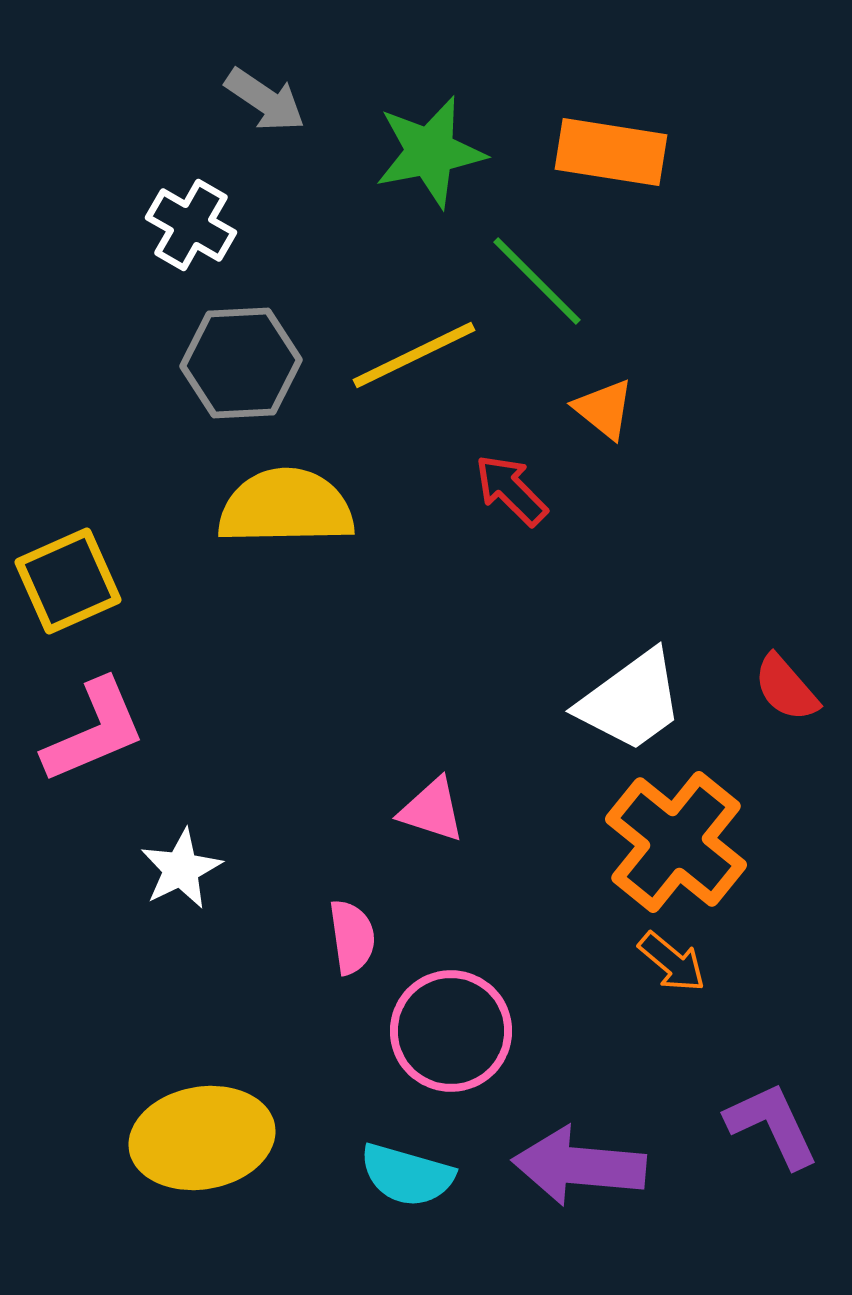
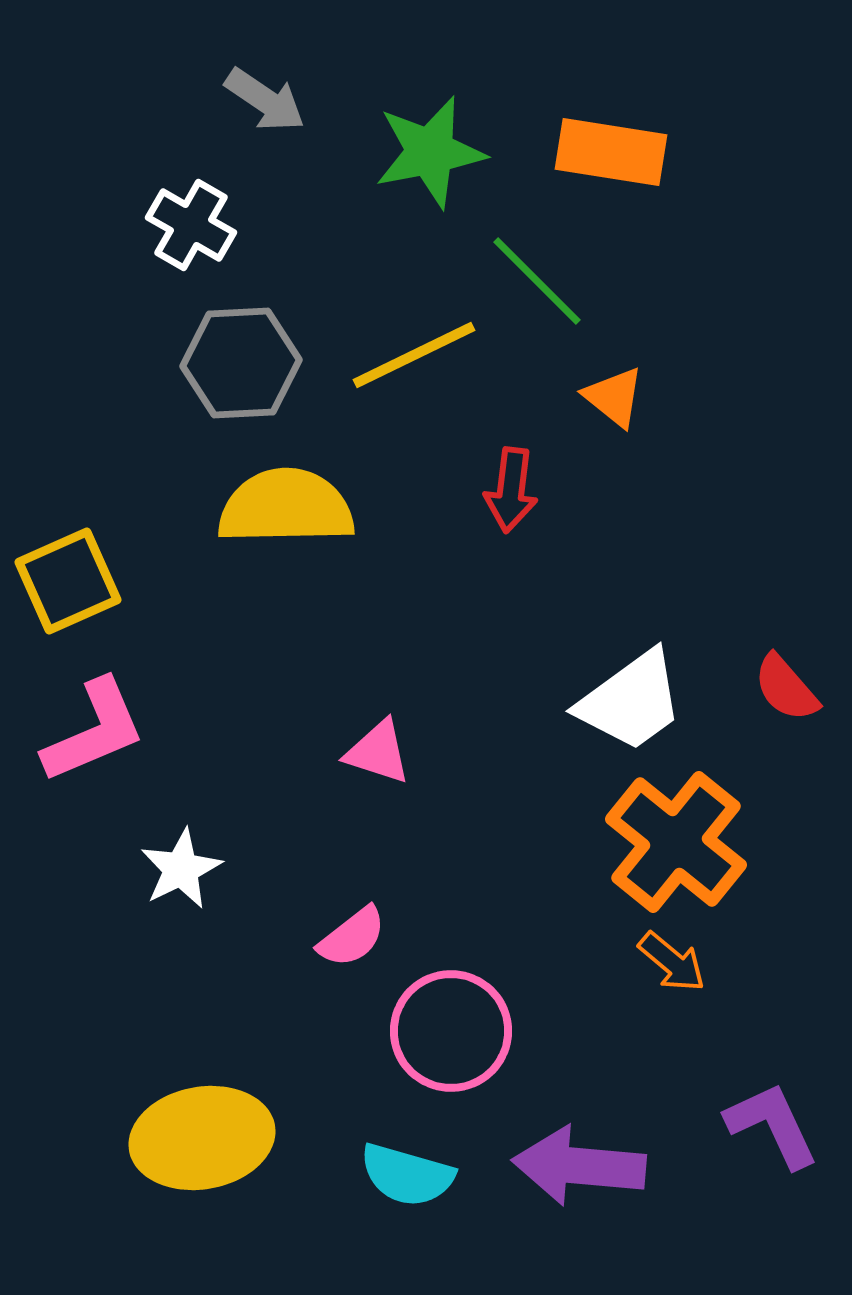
orange triangle: moved 10 px right, 12 px up
red arrow: rotated 128 degrees counterclockwise
pink triangle: moved 54 px left, 58 px up
pink semicircle: rotated 60 degrees clockwise
